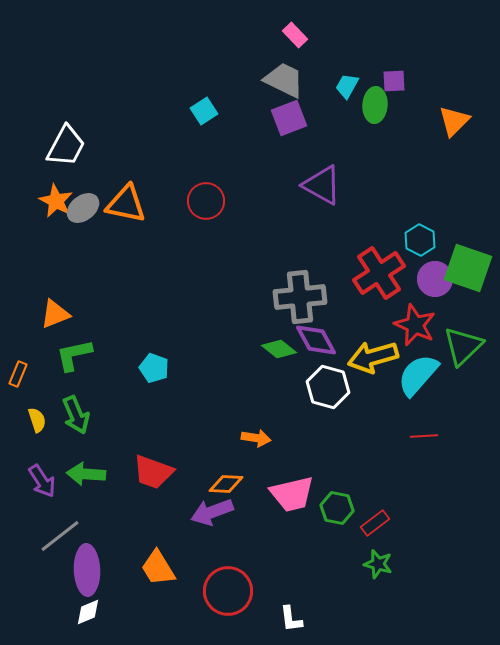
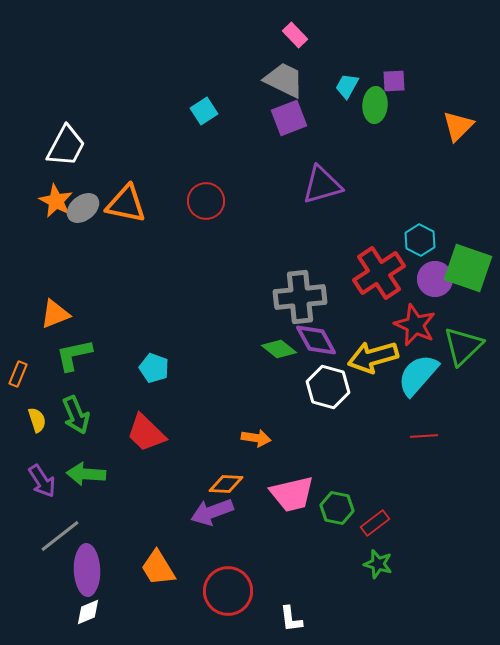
orange triangle at (454, 121): moved 4 px right, 5 px down
purple triangle at (322, 185): rotated 45 degrees counterclockwise
red trapezoid at (153, 472): moved 7 px left, 39 px up; rotated 24 degrees clockwise
